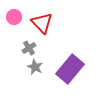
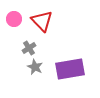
pink circle: moved 2 px down
red triangle: moved 2 px up
purple rectangle: rotated 40 degrees clockwise
